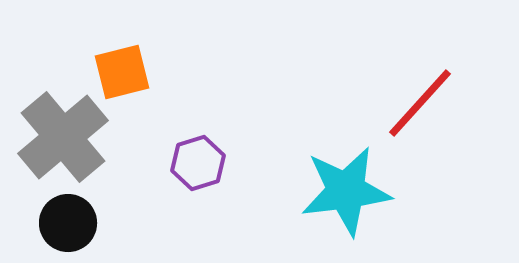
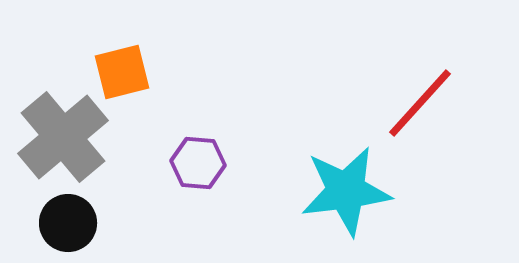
purple hexagon: rotated 22 degrees clockwise
